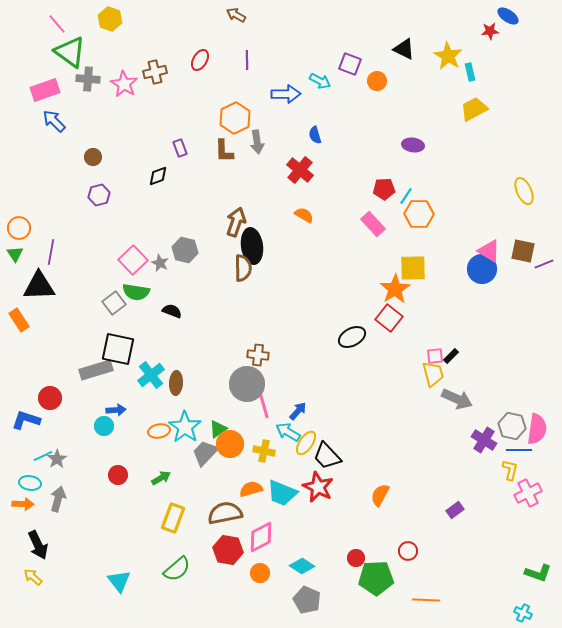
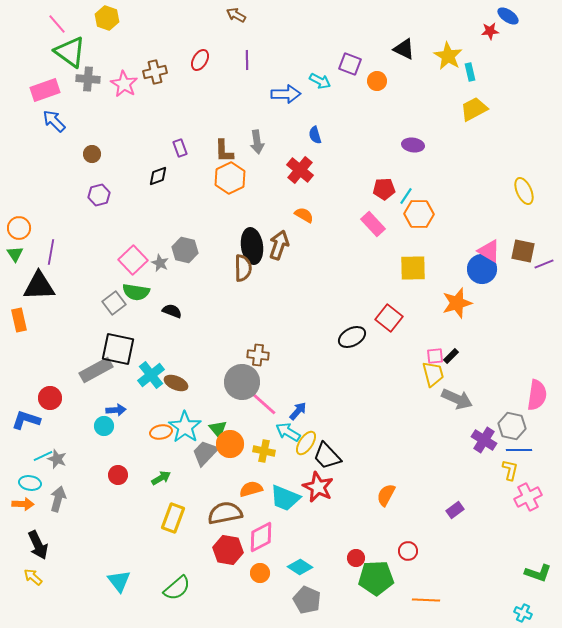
yellow hexagon at (110, 19): moved 3 px left, 1 px up
orange hexagon at (235, 118): moved 5 px left, 60 px down
brown circle at (93, 157): moved 1 px left, 3 px up
brown arrow at (236, 222): moved 43 px right, 23 px down
orange star at (395, 289): moved 62 px right, 14 px down; rotated 16 degrees clockwise
orange rectangle at (19, 320): rotated 20 degrees clockwise
gray rectangle at (96, 370): rotated 12 degrees counterclockwise
brown ellipse at (176, 383): rotated 70 degrees counterclockwise
gray circle at (247, 384): moved 5 px left, 2 px up
pink line at (263, 403): rotated 32 degrees counterclockwise
green triangle at (218, 429): rotated 36 degrees counterclockwise
pink semicircle at (537, 429): moved 34 px up
orange ellipse at (159, 431): moved 2 px right, 1 px down
gray star at (57, 459): rotated 18 degrees counterclockwise
cyan trapezoid at (282, 493): moved 3 px right, 5 px down
pink cross at (528, 493): moved 4 px down
orange semicircle at (380, 495): moved 6 px right
cyan diamond at (302, 566): moved 2 px left, 1 px down
green semicircle at (177, 569): moved 19 px down
